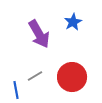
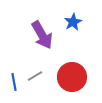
purple arrow: moved 3 px right, 1 px down
blue line: moved 2 px left, 8 px up
